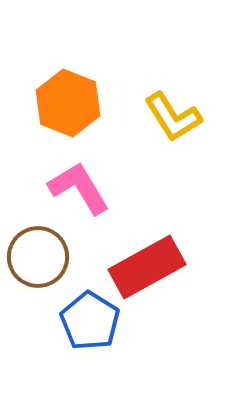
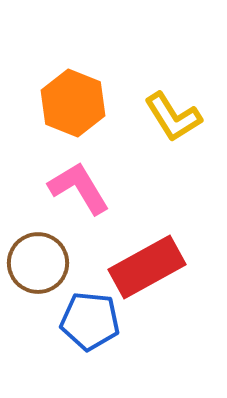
orange hexagon: moved 5 px right
brown circle: moved 6 px down
blue pentagon: rotated 26 degrees counterclockwise
